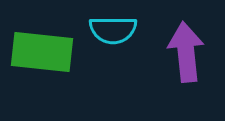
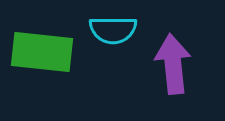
purple arrow: moved 13 px left, 12 px down
